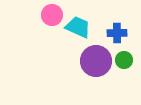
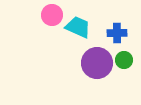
purple circle: moved 1 px right, 2 px down
